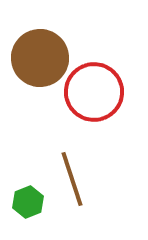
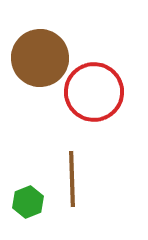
brown line: rotated 16 degrees clockwise
